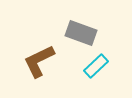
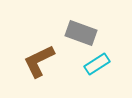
cyan rectangle: moved 1 px right, 2 px up; rotated 10 degrees clockwise
